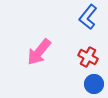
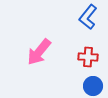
red cross: rotated 24 degrees counterclockwise
blue circle: moved 1 px left, 2 px down
